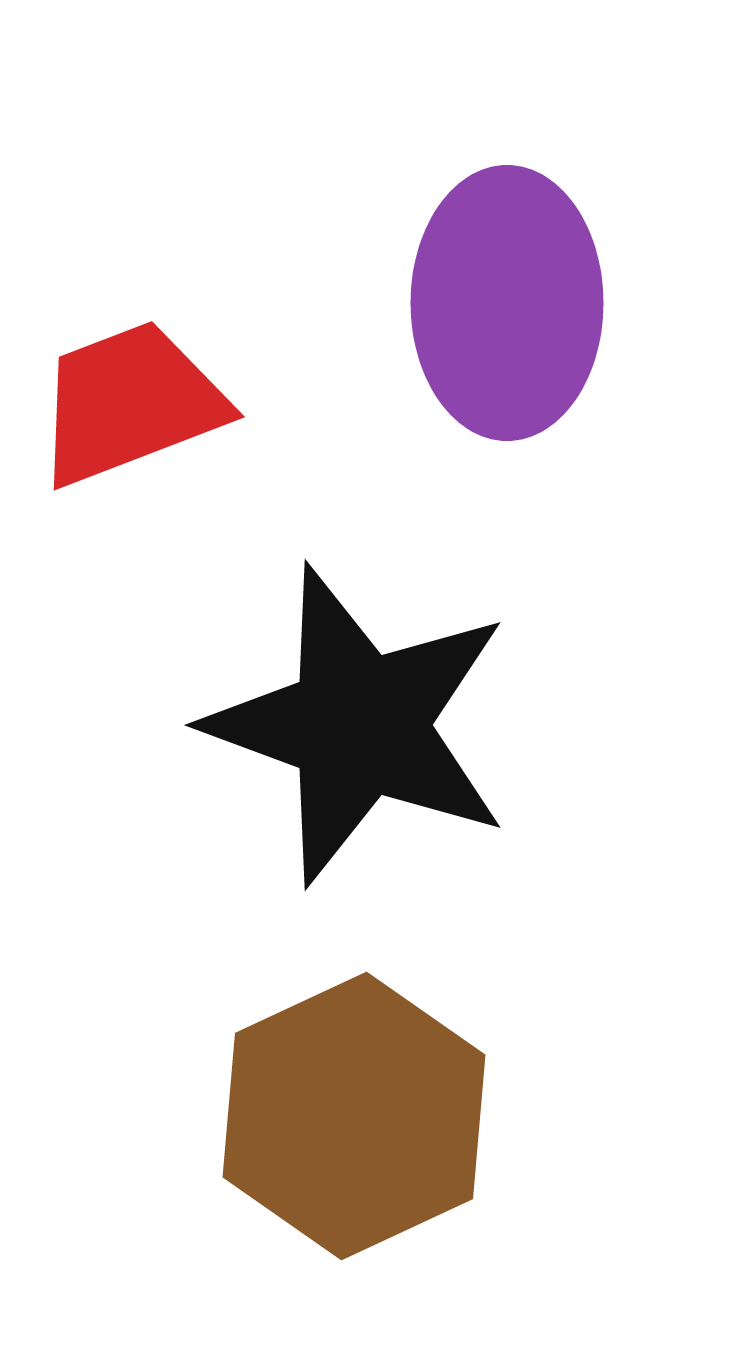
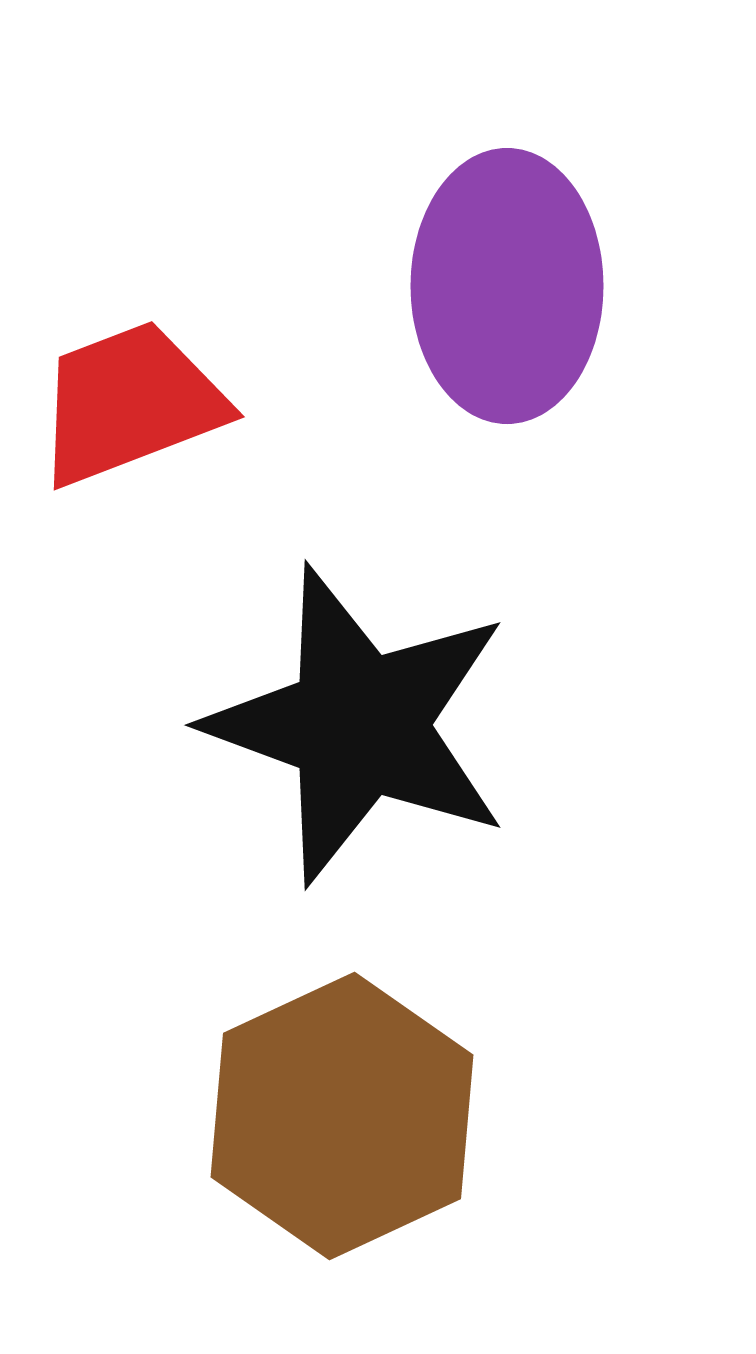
purple ellipse: moved 17 px up
brown hexagon: moved 12 px left
